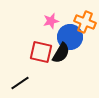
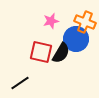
blue circle: moved 6 px right, 2 px down
